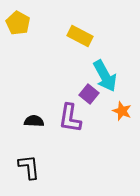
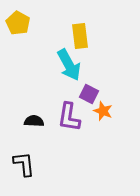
yellow rectangle: rotated 55 degrees clockwise
cyan arrow: moved 36 px left, 11 px up
purple square: rotated 12 degrees counterclockwise
orange star: moved 19 px left
purple L-shape: moved 1 px left, 1 px up
black L-shape: moved 5 px left, 3 px up
